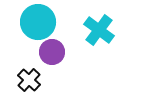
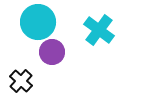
black cross: moved 8 px left, 1 px down
